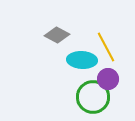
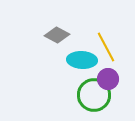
green circle: moved 1 px right, 2 px up
